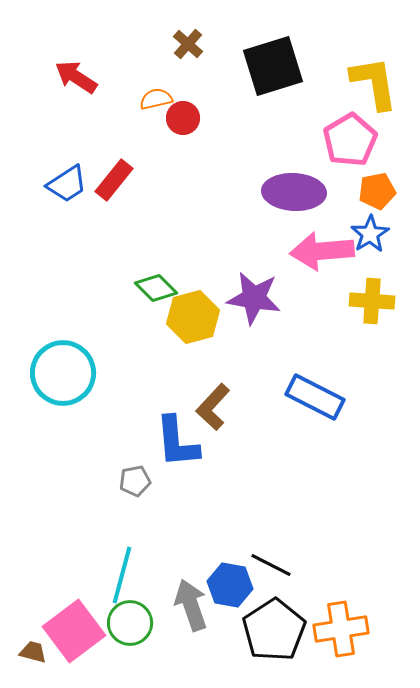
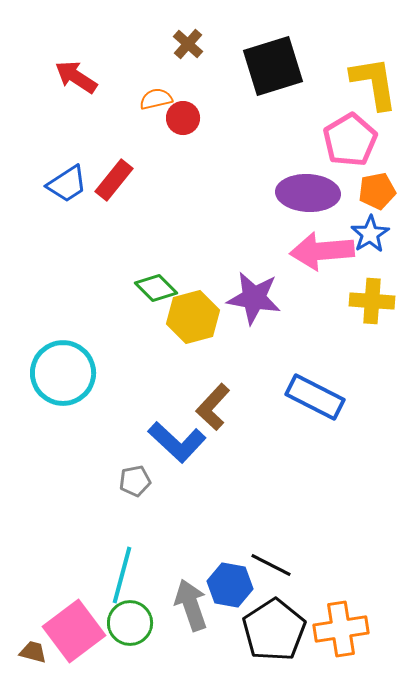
purple ellipse: moved 14 px right, 1 px down
blue L-shape: rotated 42 degrees counterclockwise
